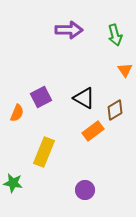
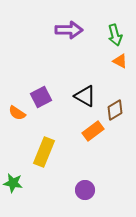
orange triangle: moved 5 px left, 9 px up; rotated 28 degrees counterclockwise
black triangle: moved 1 px right, 2 px up
orange semicircle: rotated 102 degrees clockwise
